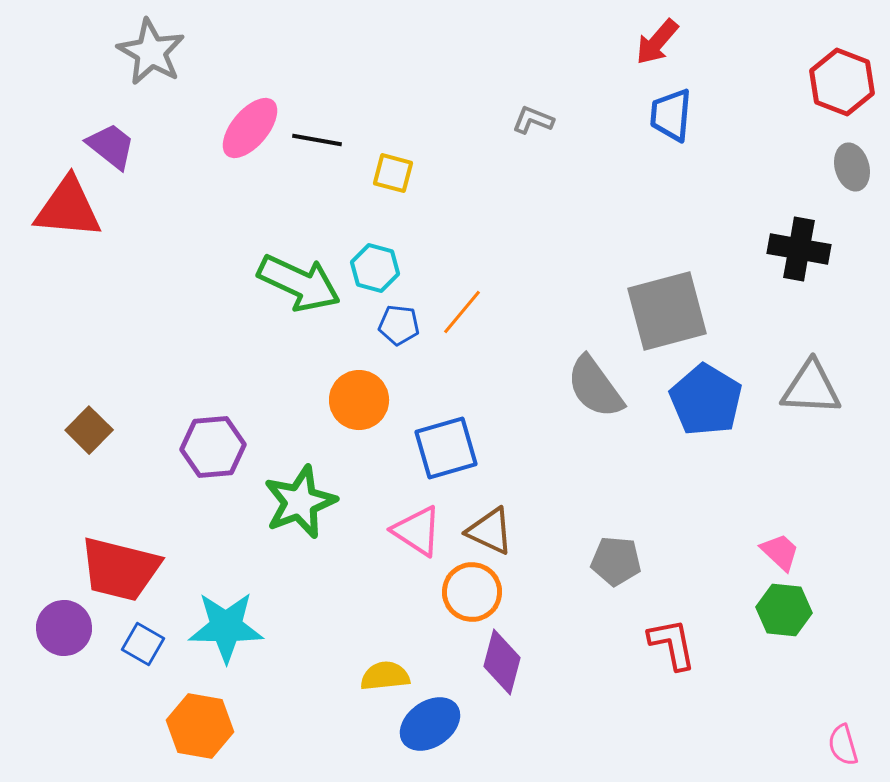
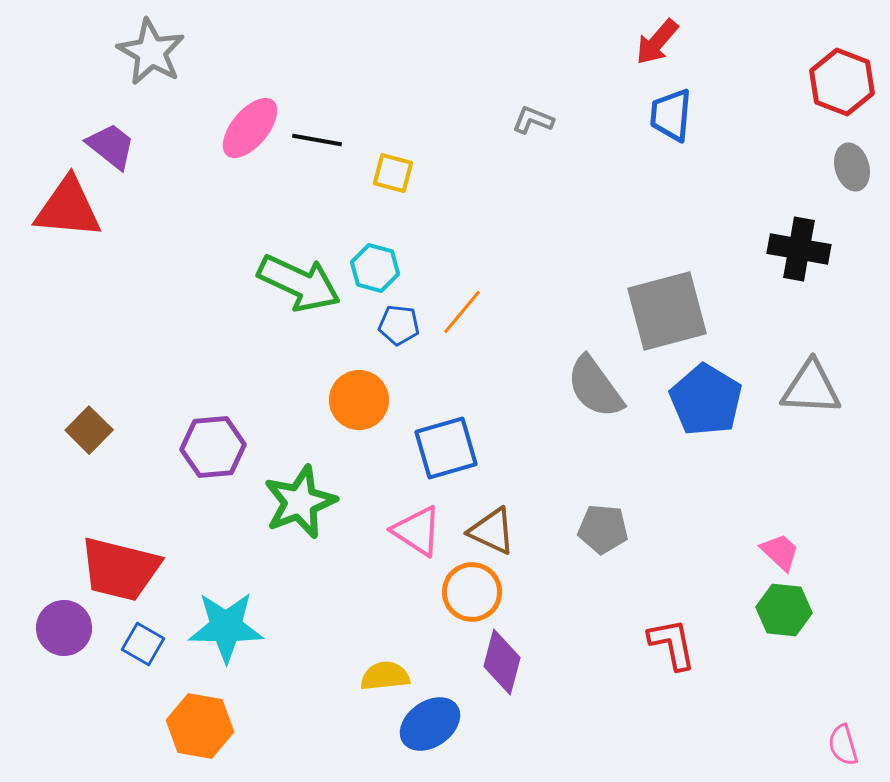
brown triangle at (490, 531): moved 2 px right
gray pentagon at (616, 561): moved 13 px left, 32 px up
